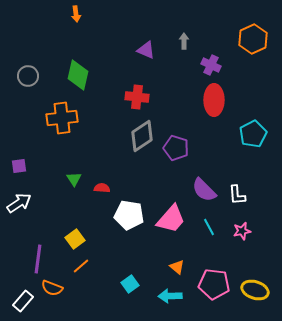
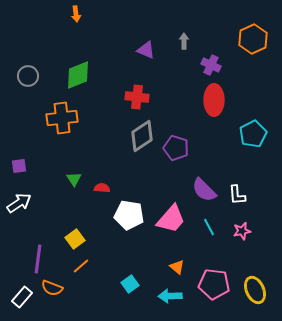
green diamond: rotated 56 degrees clockwise
yellow ellipse: rotated 48 degrees clockwise
white rectangle: moved 1 px left, 4 px up
